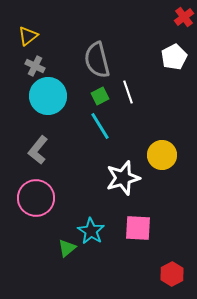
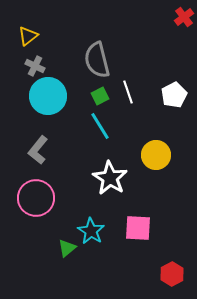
white pentagon: moved 38 px down
yellow circle: moved 6 px left
white star: moved 13 px left; rotated 24 degrees counterclockwise
